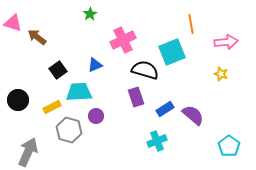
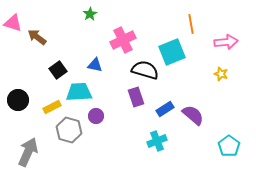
blue triangle: rotated 35 degrees clockwise
